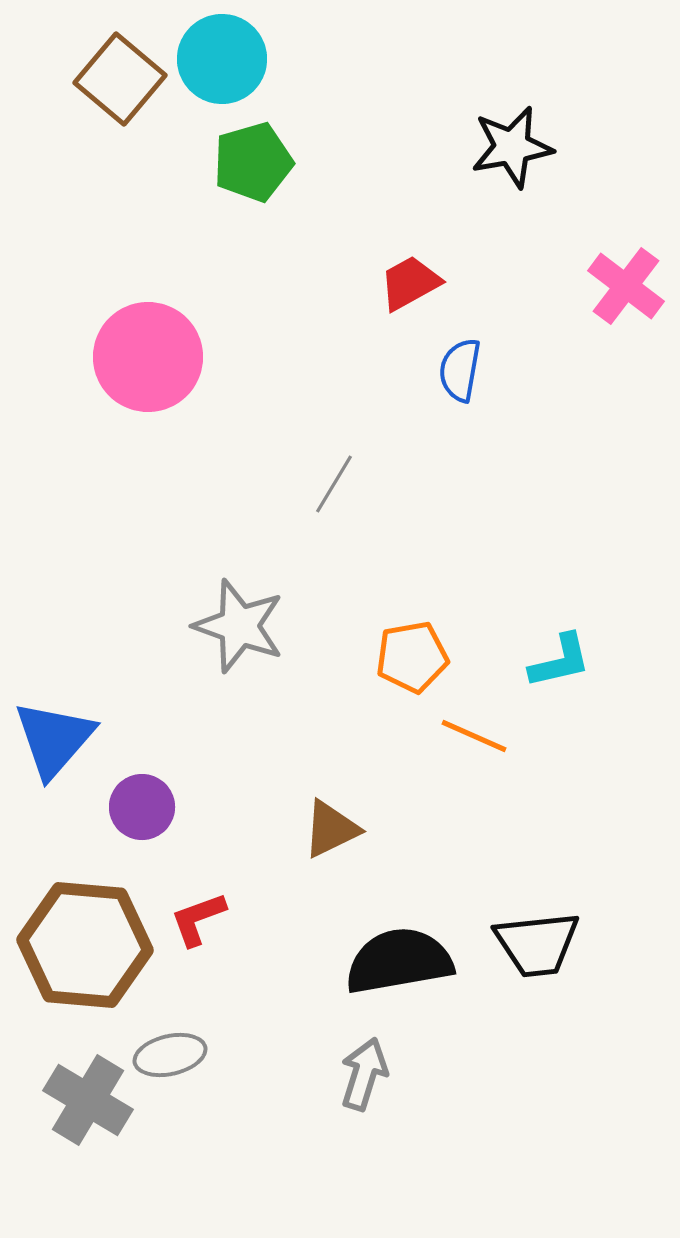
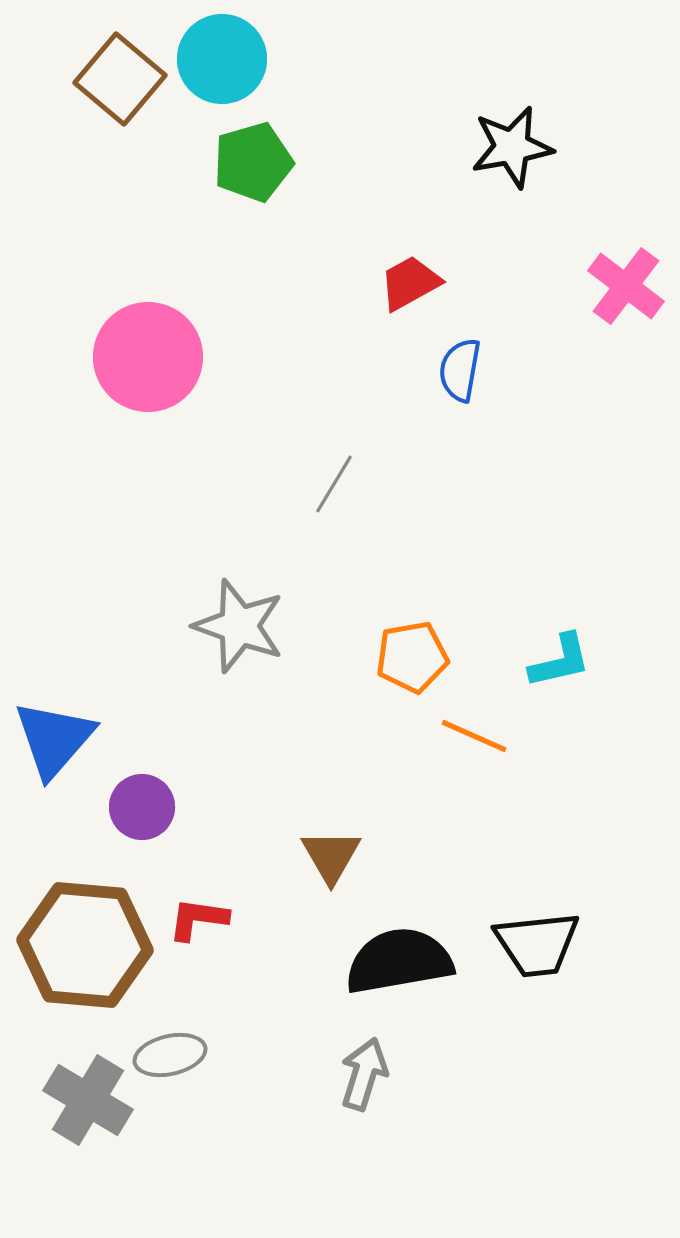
brown triangle: moved 27 px down; rotated 34 degrees counterclockwise
red L-shape: rotated 28 degrees clockwise
